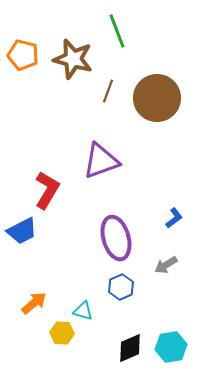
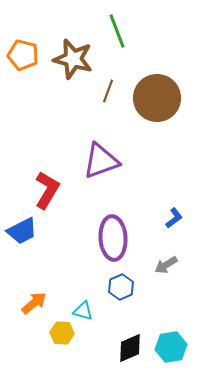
purple ellipse: moved 3 px left; rotated 12 degrees clockwise
